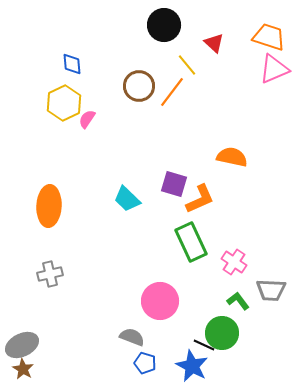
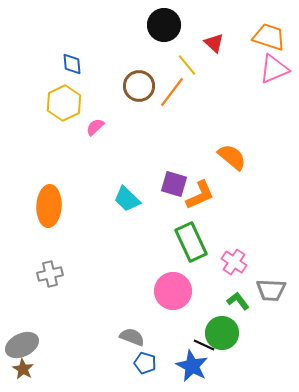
pink semicircle: moved 8 px right, 8 px down; rotated 12 degrees clockwise
orange semicircle: rotated 28 degrees clockwise
orange L-shape: moved 4 px up
pink circle: moved 13 px right, 10 px up
